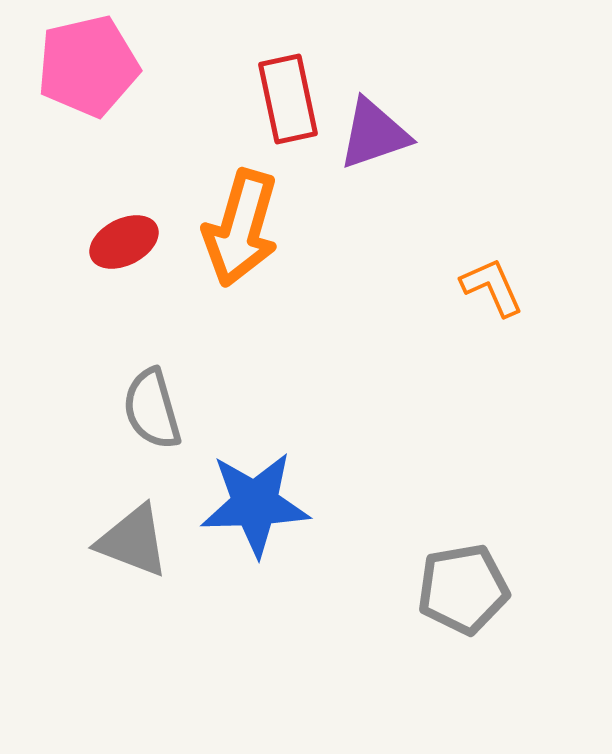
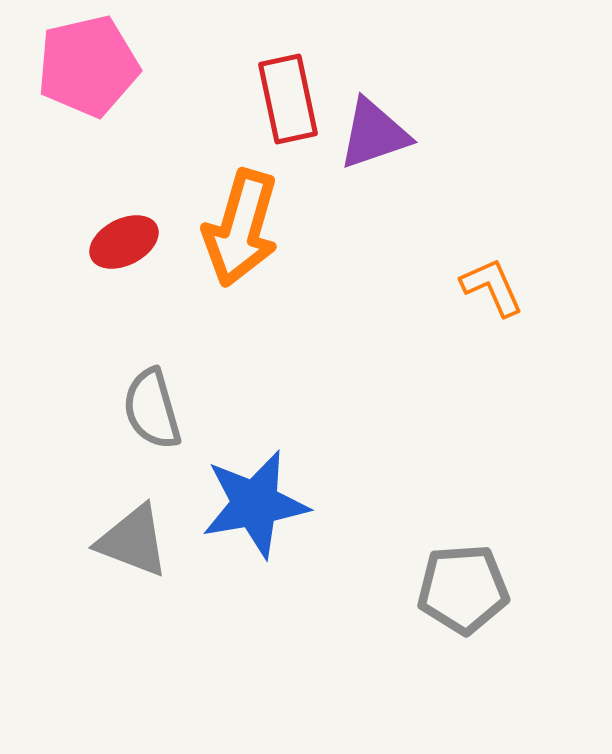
blue star: rotated 8 degrees counterclockwise
gray pentagon: rotated 6 degrees clockwise
